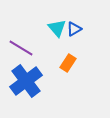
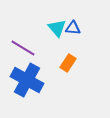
blue triangle: moved 1 px left, 1 px up; rotated 35 degrees clockwise
purple line: moved 2 px right
blue cross: moved 1 px right, 1 px up; rotated 24 degrees counterclockwise
